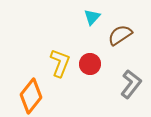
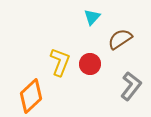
brown semicircle: moved 4 px down
yellow L-shape: moved 1 px up
gray L-shape: moved 2 px down
orange diamond: rotated 8 degrees clockwise
